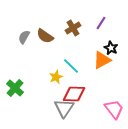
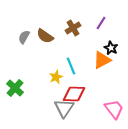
cyan line: rotated 24 degrees clockwise
